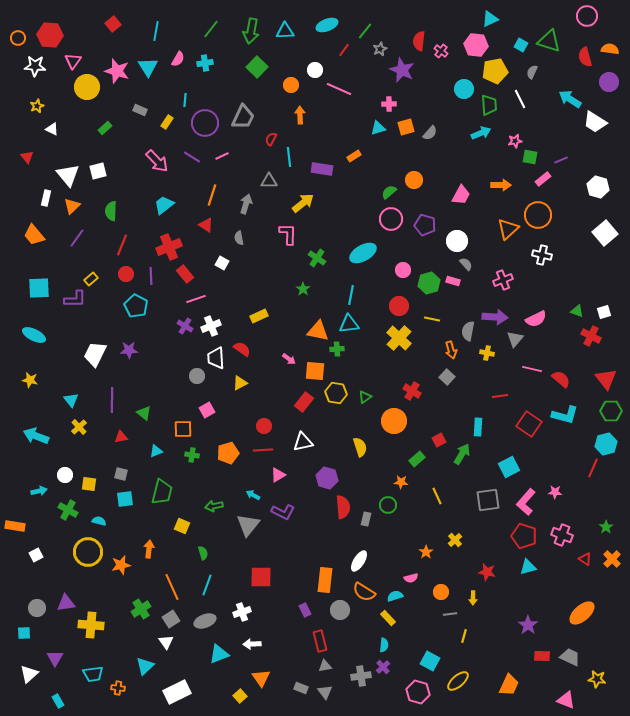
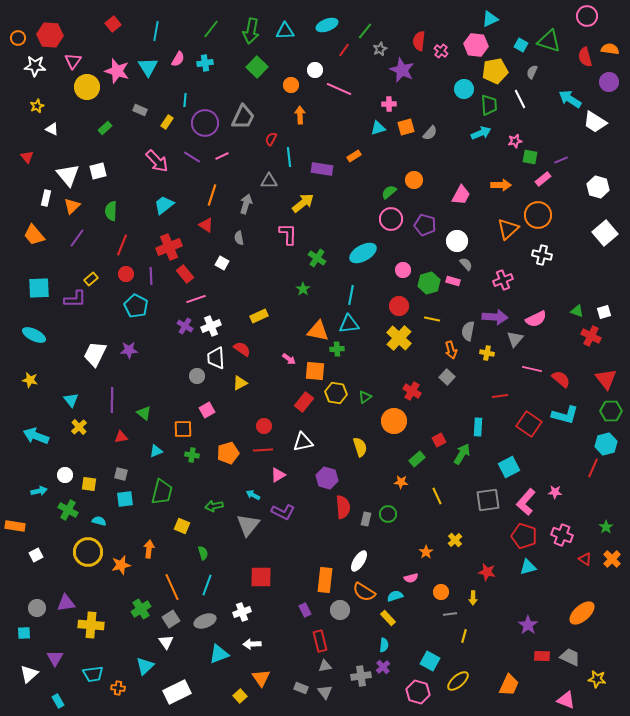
green circle at (388, 505): moved 9 px down
